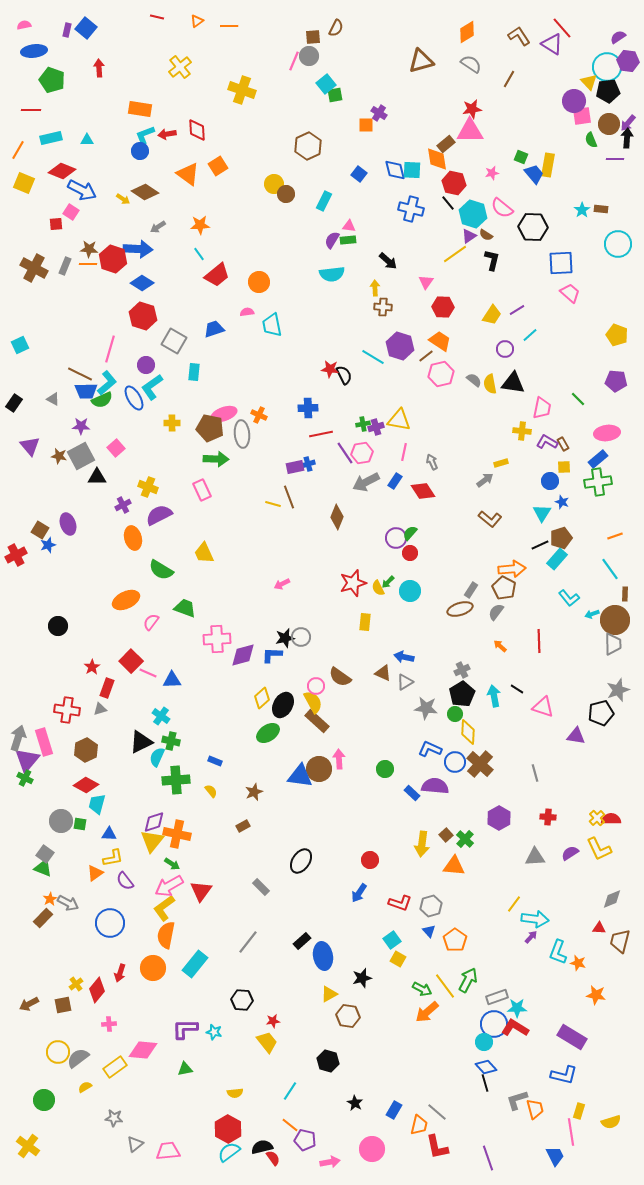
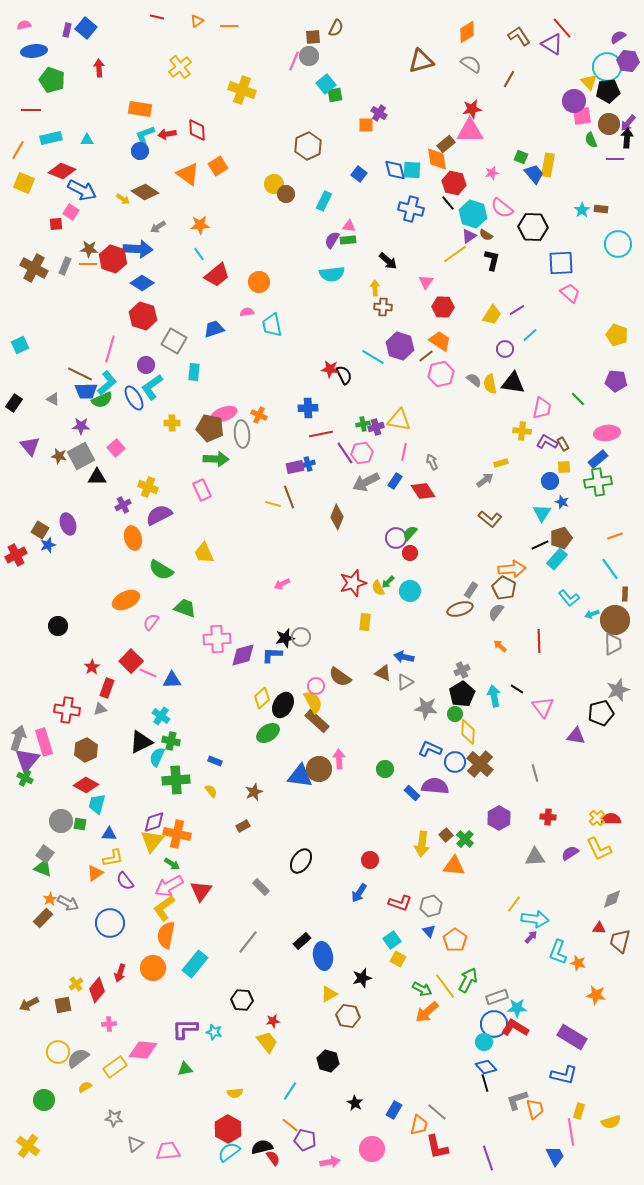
pink triangle at (543, 707): rotated 35 degrees clockwise
